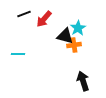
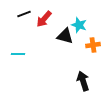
cyan star: moved 1 px right, 3 px up; rotated 21 degrees counterclockwise
orange cross: moved 19 px right
